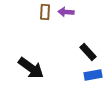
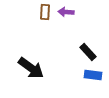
blue rectangle: rotated 18 degrees clockwise
